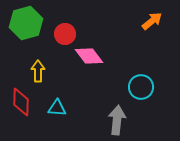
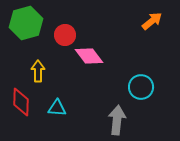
red circle: moved 1 px down
